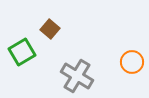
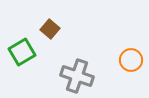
orange circle: moved 1 px left, 2 px up
gray cross: rotated 12 degrees counterclockwise
